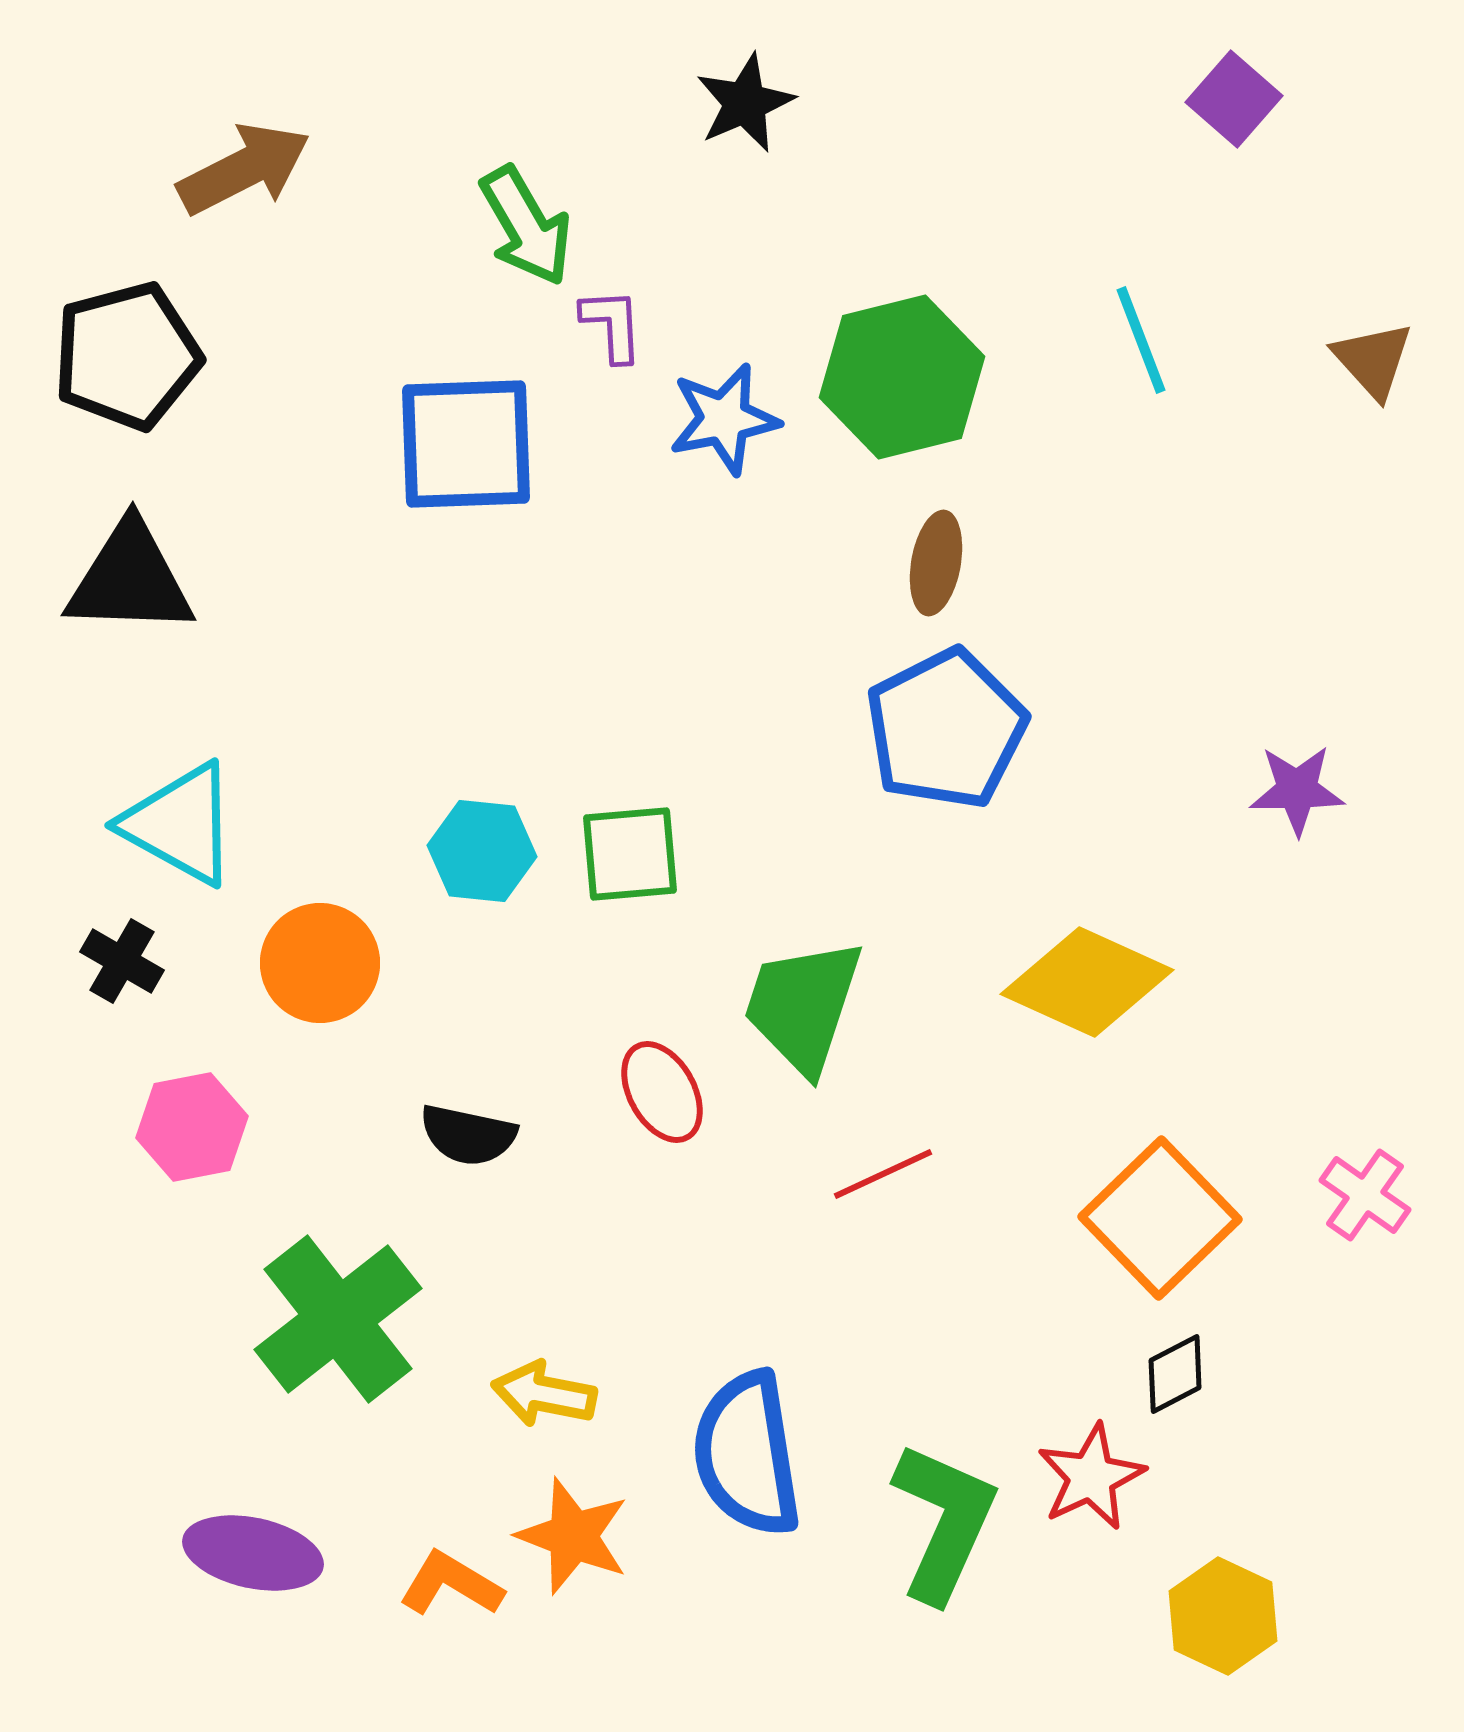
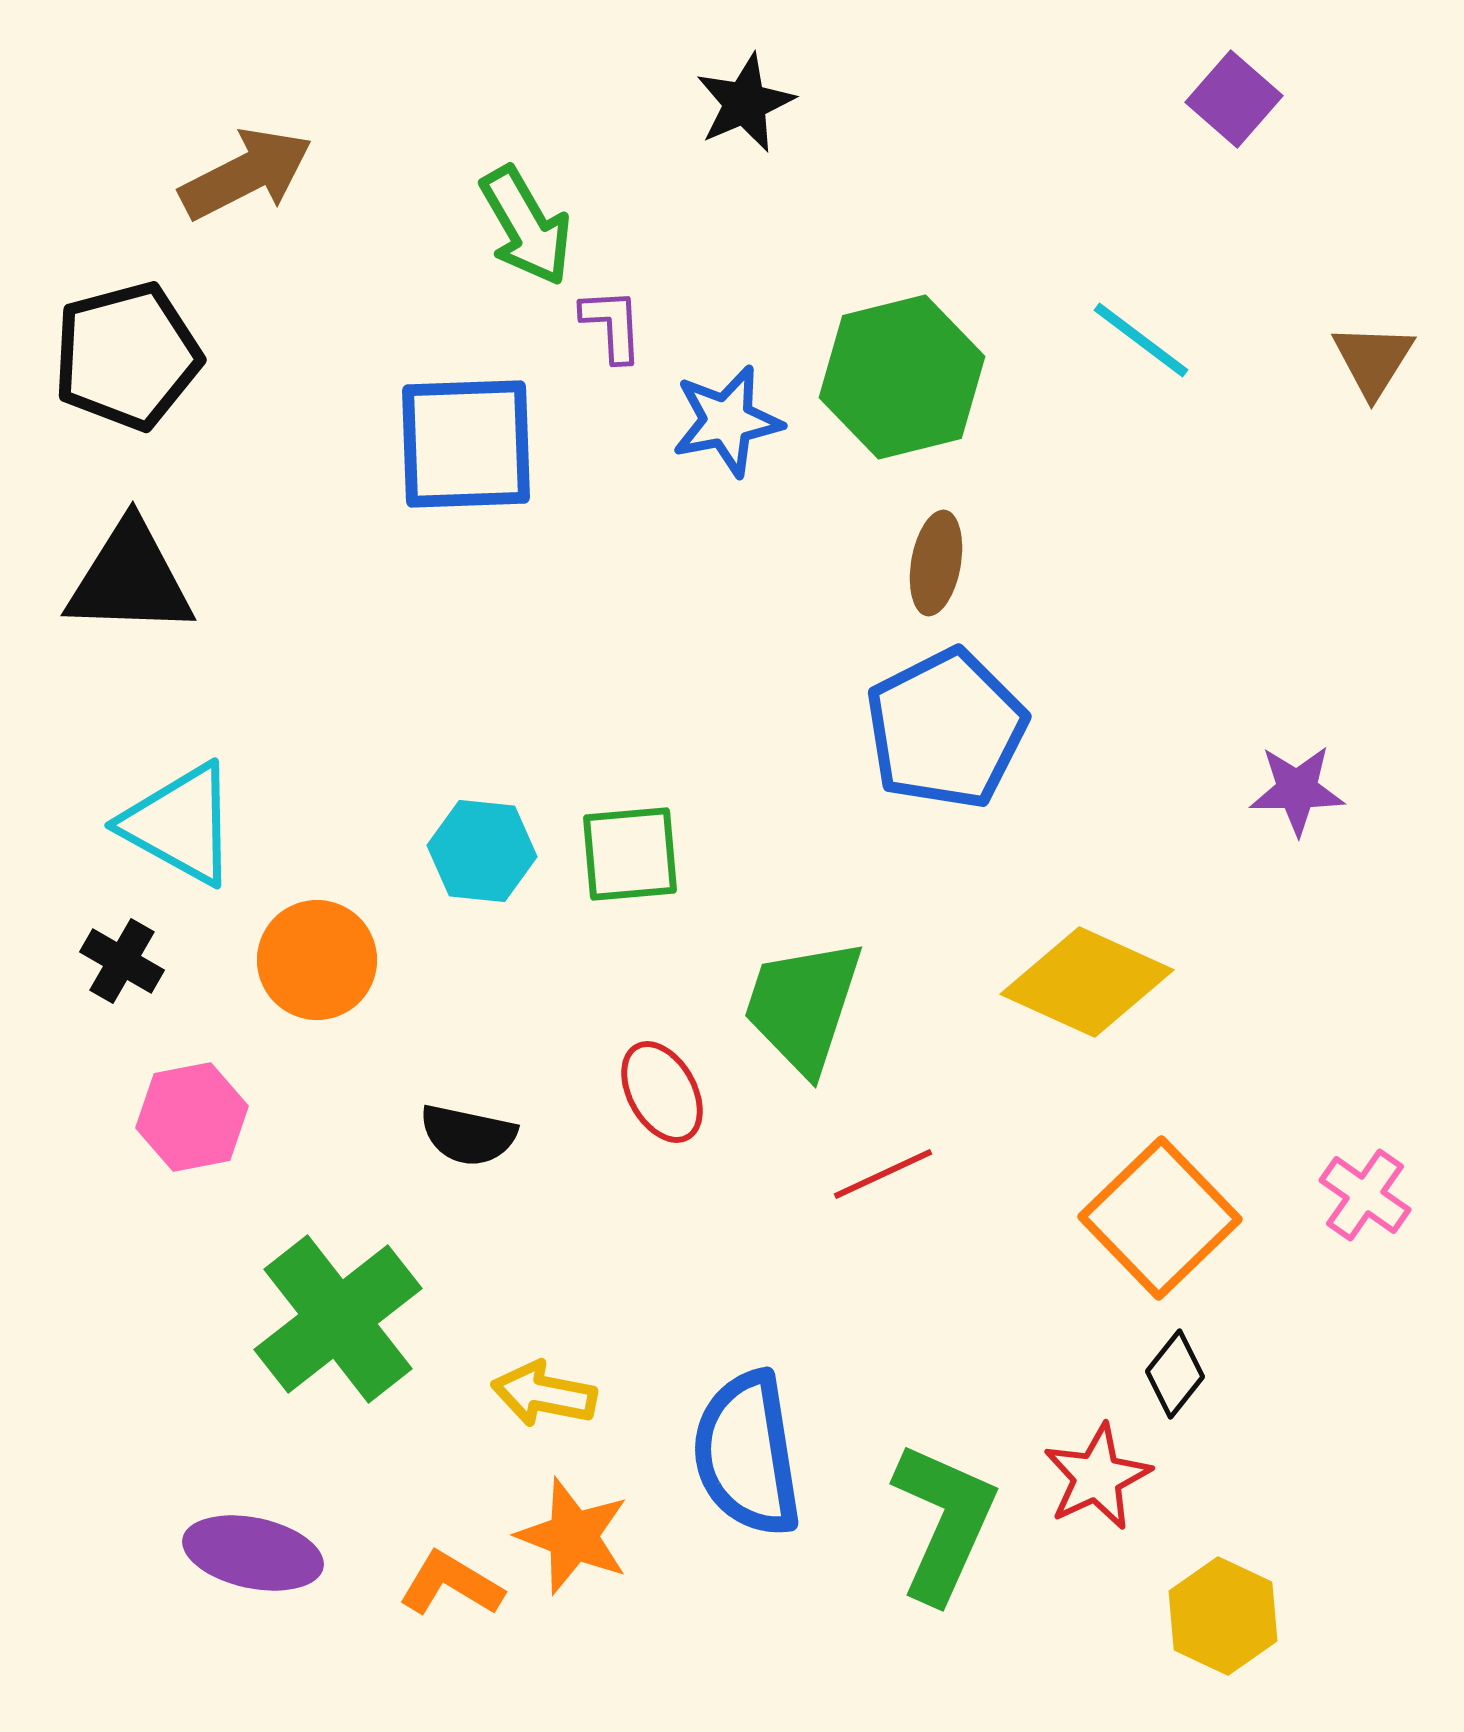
brown arrow: moved 2 px right, 5 px down
cyan line: rotated 32 degrees counterclockwise
brown triangle: rotated 14 degrees clockwise
blue star: moved 3 px right, 2 px down
orange circle: moved 3 px left, 3 px up
pink hexagon: moved 10 px up
black diamond: rotated 24 degrees counterclockwise
red star: moved 6 px right
